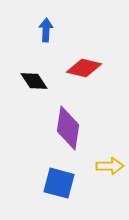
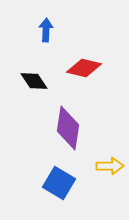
blue square: rotated 16 degrees clockwise
